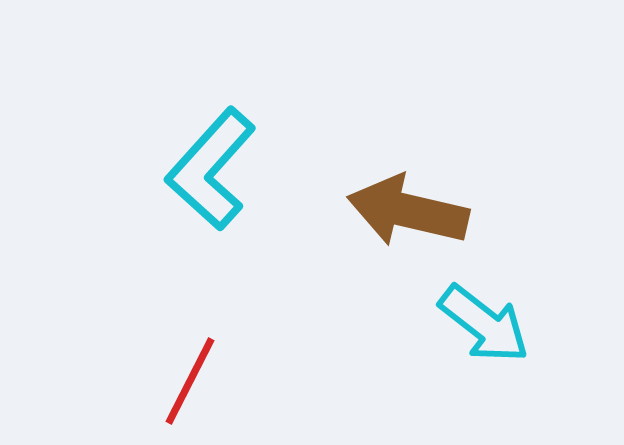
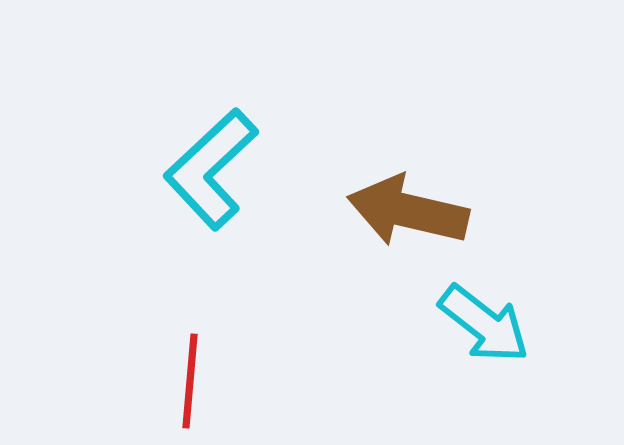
cyan L-shape: rotated 5 degrees clockwise
red line: rotated 22 degrees counterclockwise
